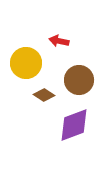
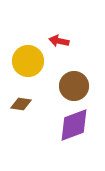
yellow circle: moved 2 px right, 2 px up
brown circle: moved 5 px left, 6 px down
brown diamond: moved 23 px left, 9 px down; rotated 25 degrees counterclockwise
